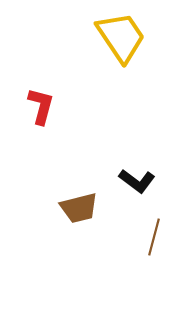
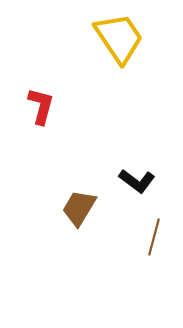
yellow trapezoid: moved 2 px left, 1 px down
brown trapezoid: rotated 135 degrees clockwise
